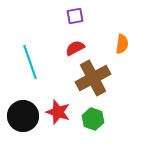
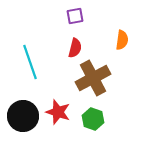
orange semicircle: moved 4 px up
red semicircle: rotated 132 degrees clockwise
